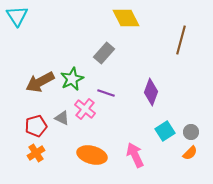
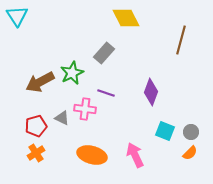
green star: moved 6 px up
pink cross: rotated 30 degrees counterclockwise
cyan square: rotated 36 degrees counterclockwise
